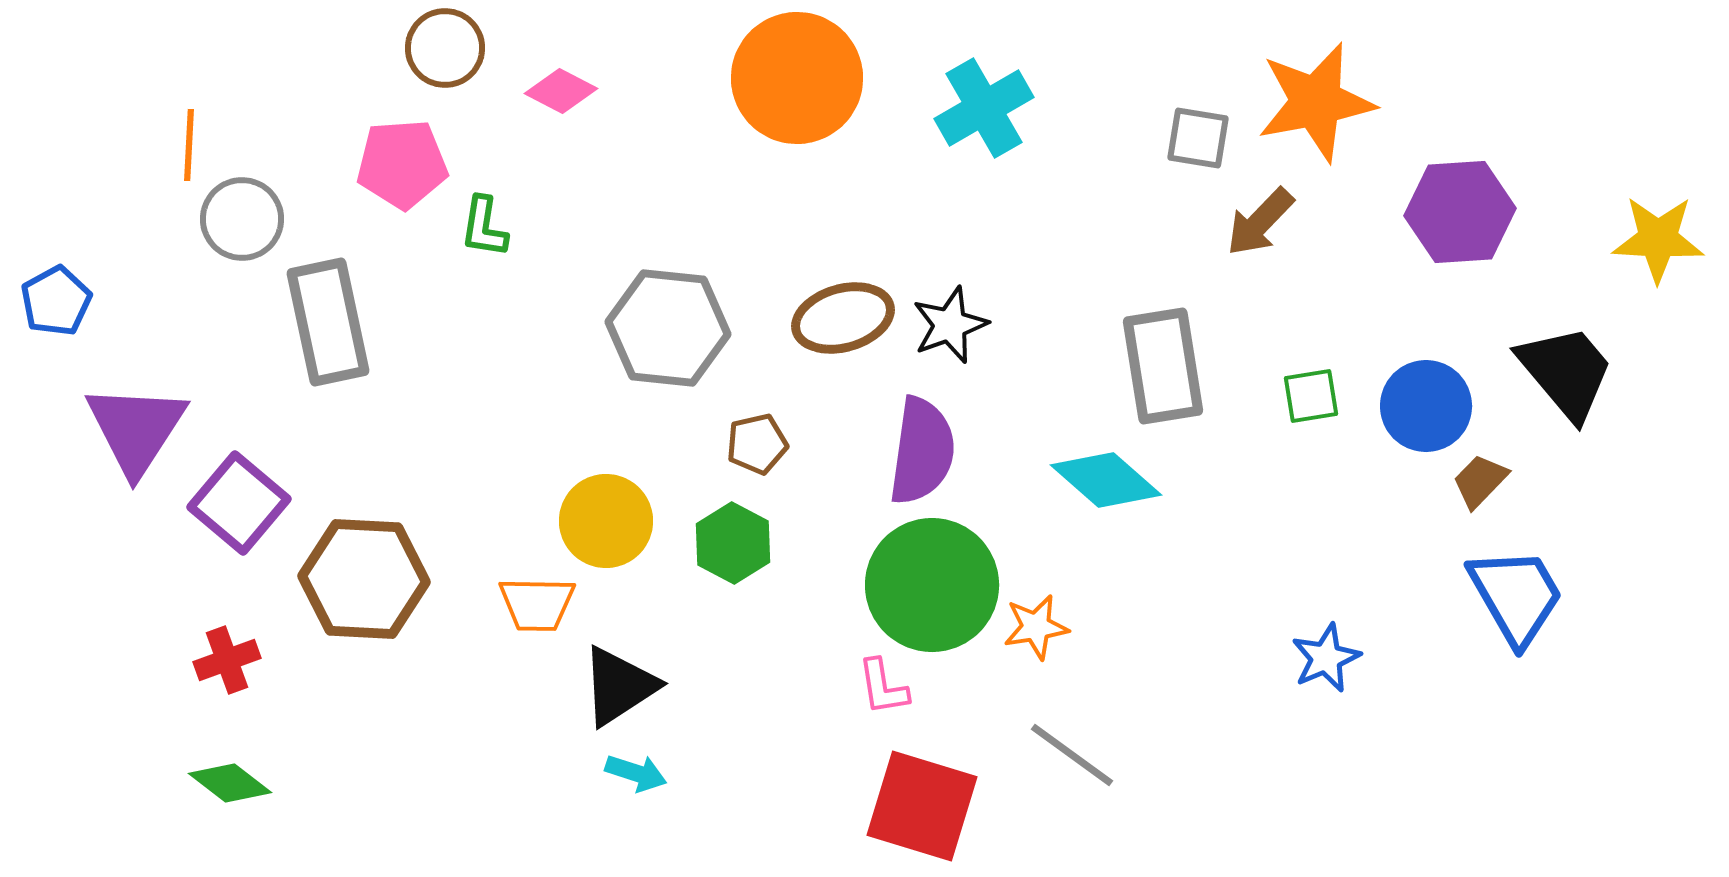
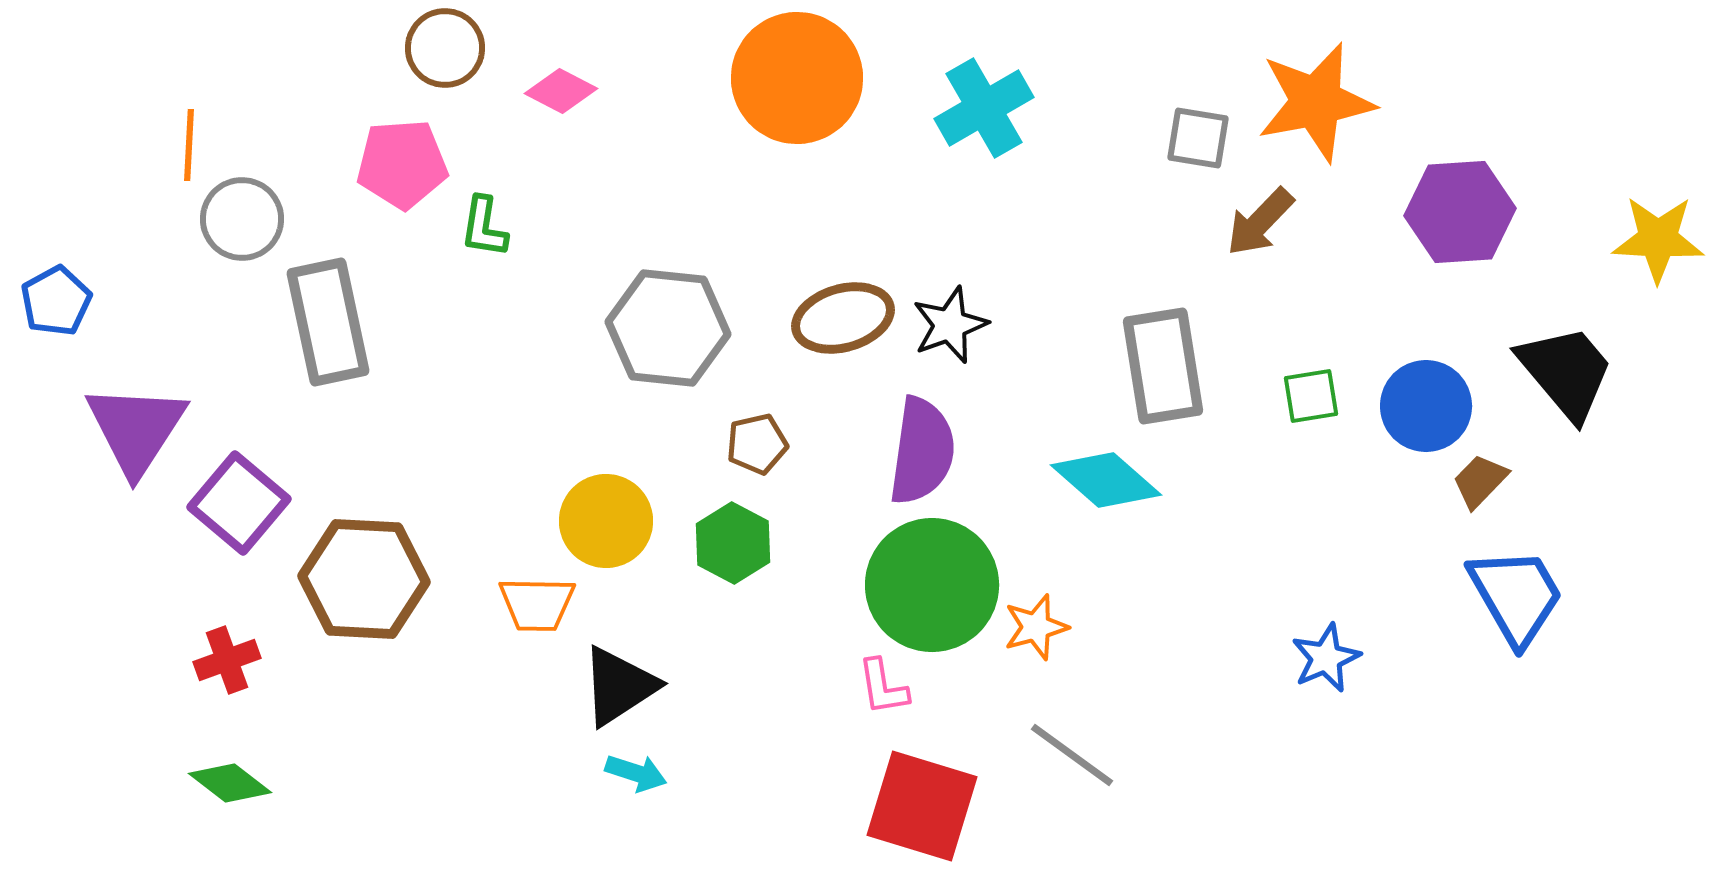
orange star at (1036, 627): rotated 6 degrees counterclockwise
